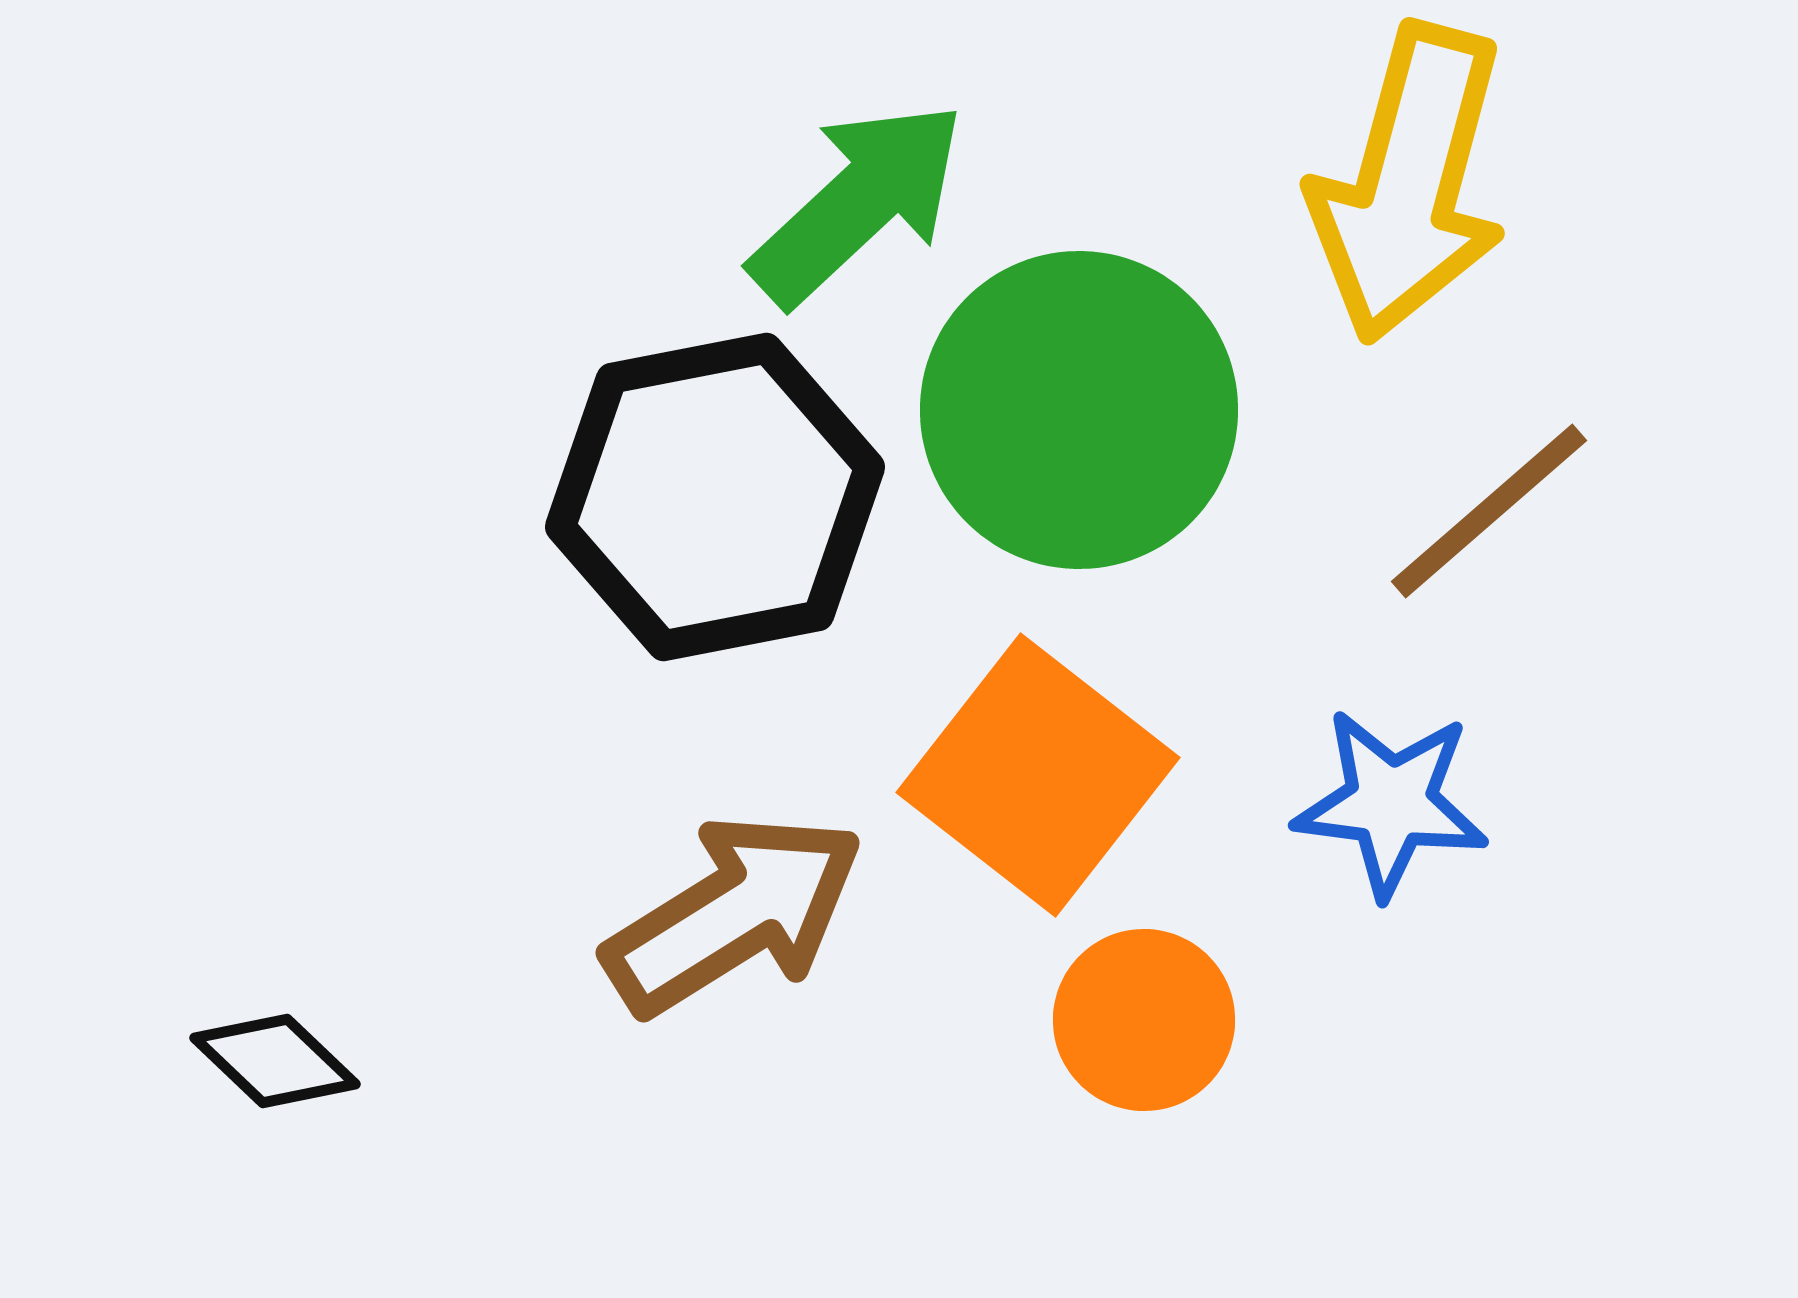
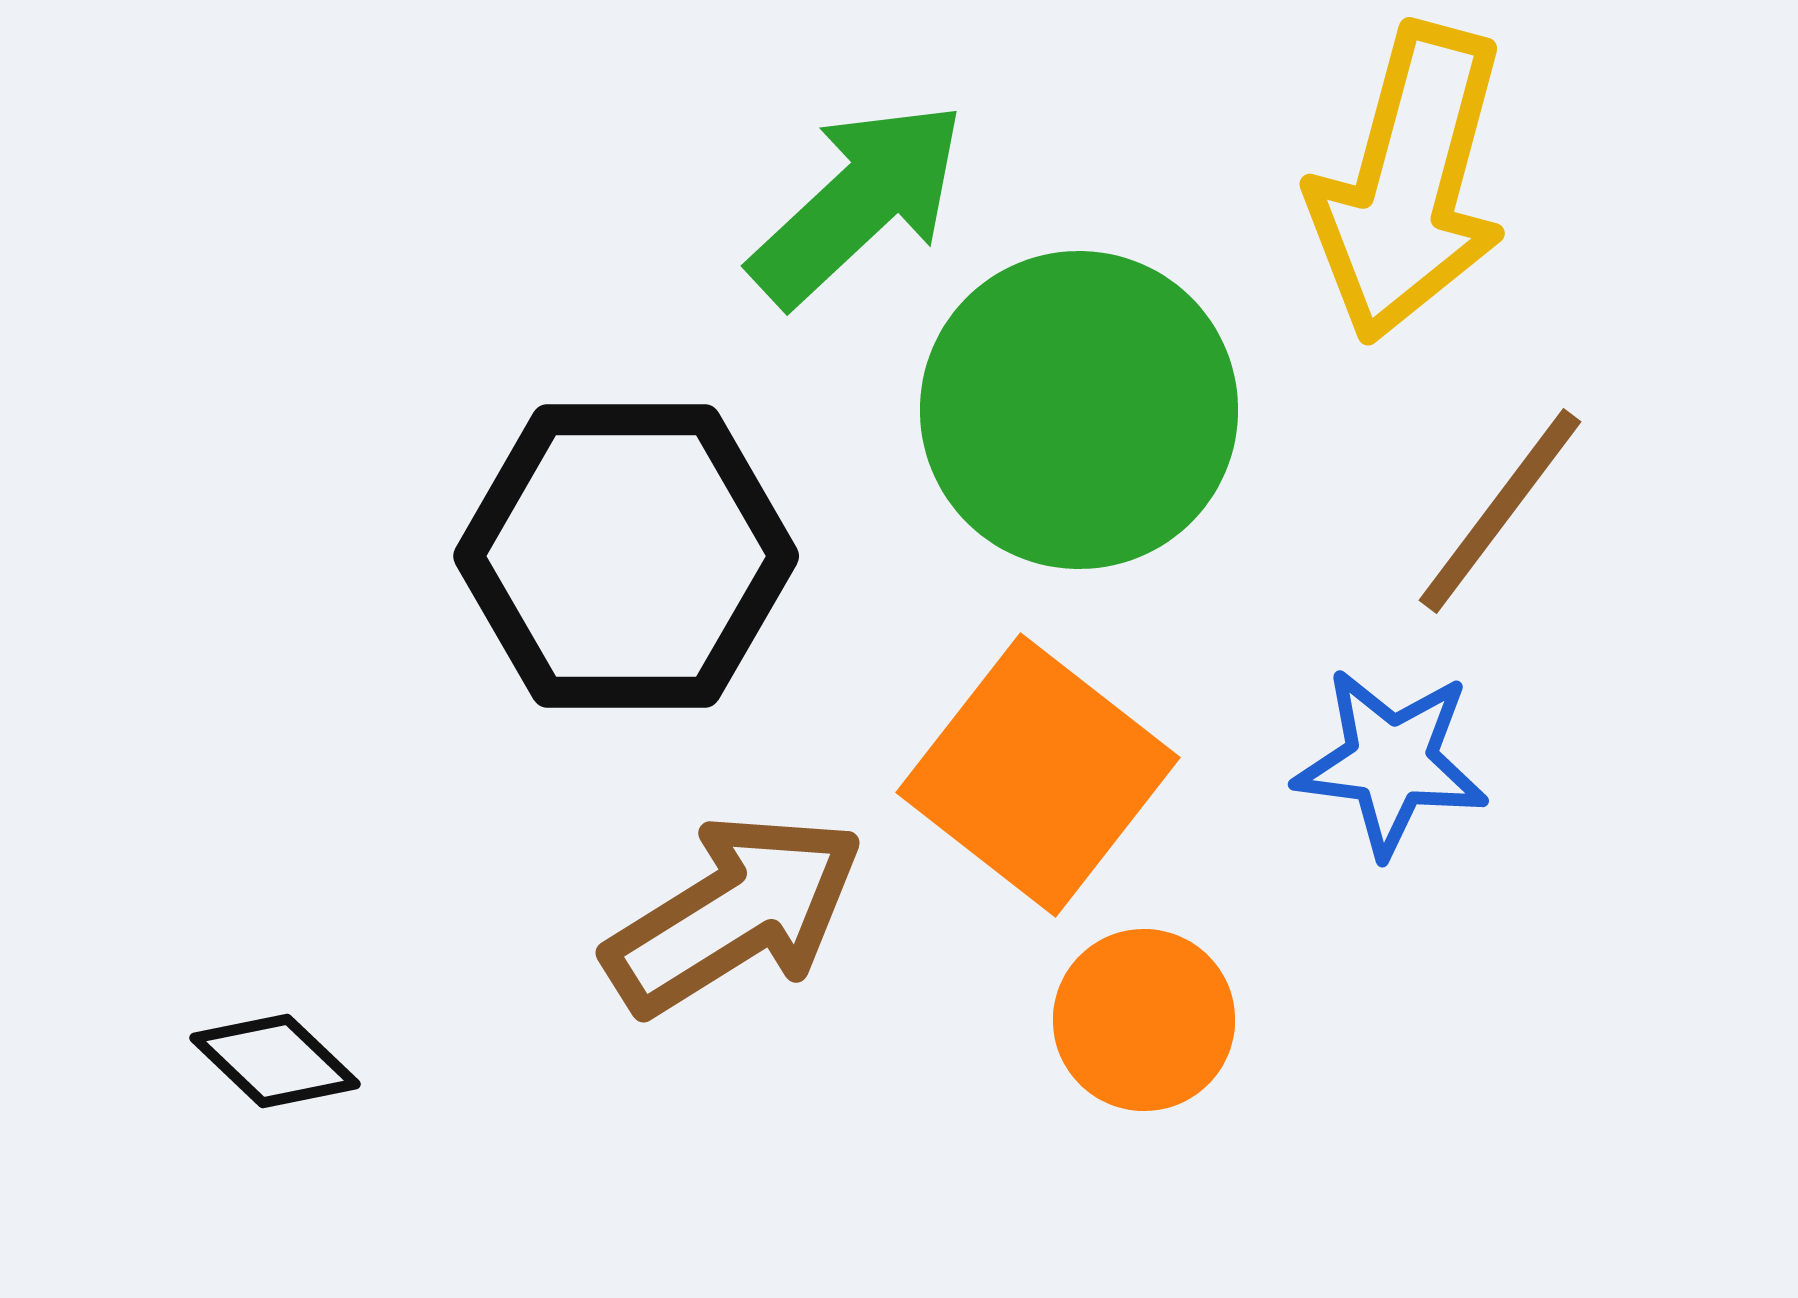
black hexagon: moved 89 px left, 59 px down; rotated 11 degrees clockwise
brown line: moved 11 px right; rotated 12 degrees counterclockwise
blue star: moved 41 px up
